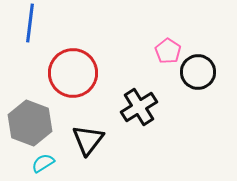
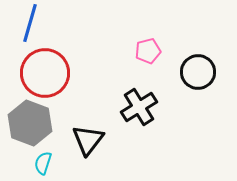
blue line: rotated 9 degrees clockwise
pink pentagon: moved 20 px left; rotated 25 degrees clockwise
red circle: moved 28 px left
cyan semicircle: rotated 40 degrees counterclockwise
